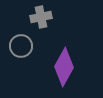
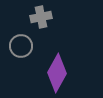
purple diamond: moved 7 px left, 6 px down
